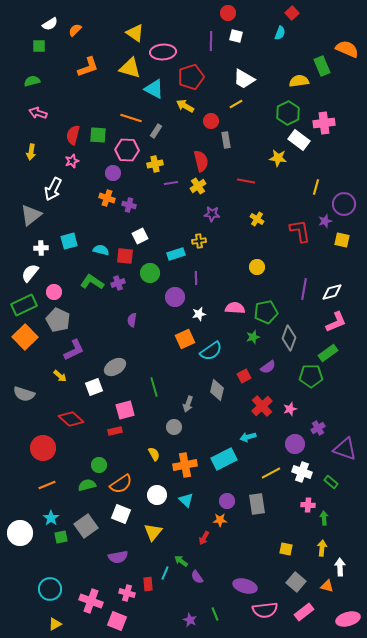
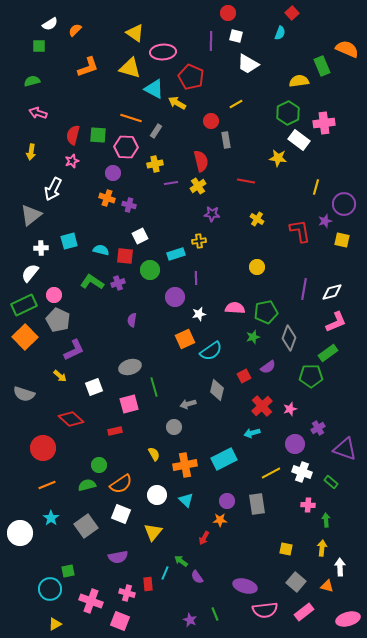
red pentagon at (191, 77): rotated 30 degrees counterclockwise
white trapezoid at (244, 79): moved 4 px right, 15 px up
yellow arrow at (185, 106): moved 8 px left, 3 px up
pink hexagon at (127, 150): moved 1 px left, 3 px up
green circle at (150, 273): moved 3 px up
pink circle at (54, 292): moved 3 px down
gray ellipse at (115, 367): moved 15 px right; rotated 15 degrees clockwise
gray arrow at (188, 404): rotated 56 degrees clockwise
pink square at (125, 410): moved 4 px right, 6 px up
cyan arrow at (248, 437): moved 4 px right, 4 px up
green arrow at (324, 518): moved 2 px right, 2 px down
green square at (61, 537): moved 7 px right, 34 px down
pink square at (117, 621): moved 3 px right
